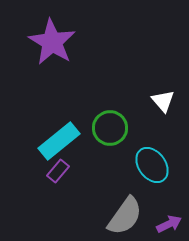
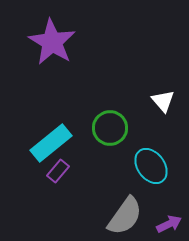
cyan rectangle: moved 8 px left, 2 px down
cyan ellipse: moved 1 px left, 1 px down
